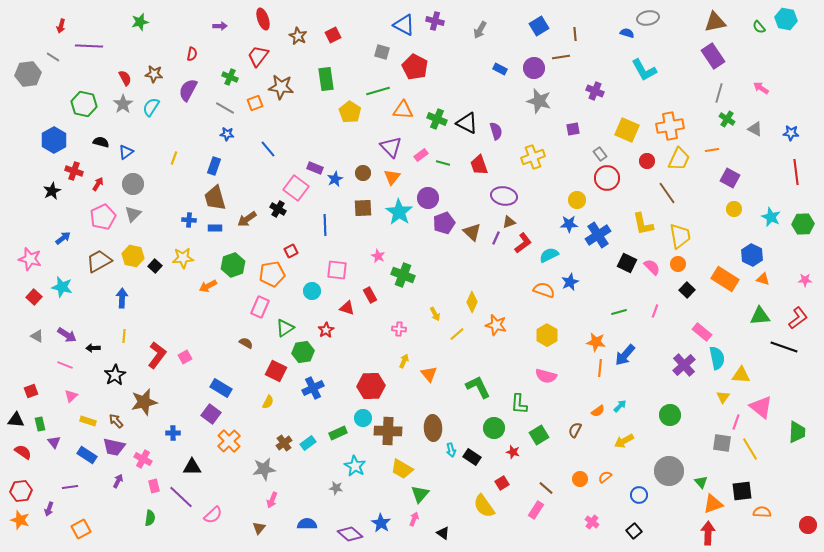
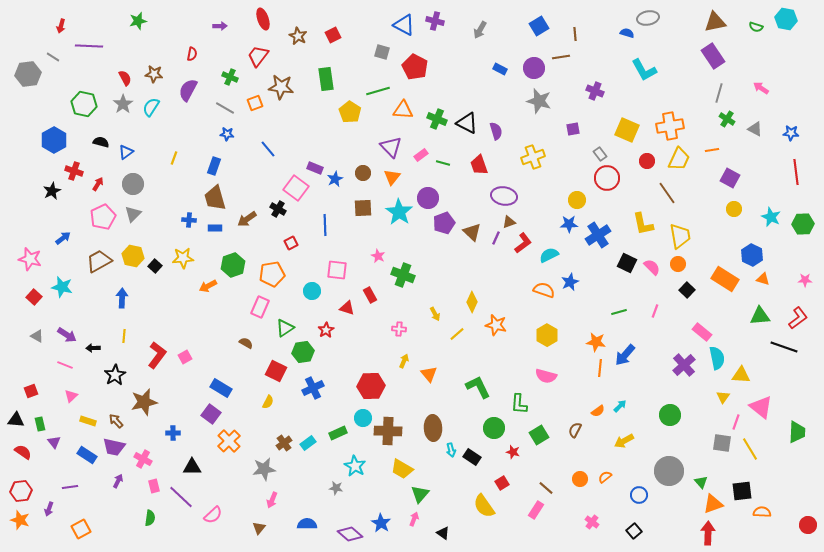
green star at (140, 22): moved 2 px left, 1 px up
green semicircle at (759, 27): moved 3 px left; rotated 32 degrees counterclockwise
red square at (291, 251): moved 8 px up
